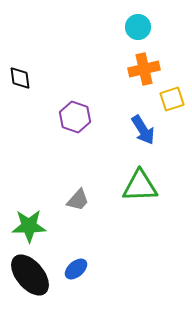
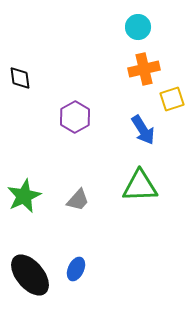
purple hexagon: rotated 12 degrees clockwise
green star: moved 5 px left, 30 px up; rotated 24 degrees counterclockwise
blue ellipse: rotated 25 degrees counterclockwise
